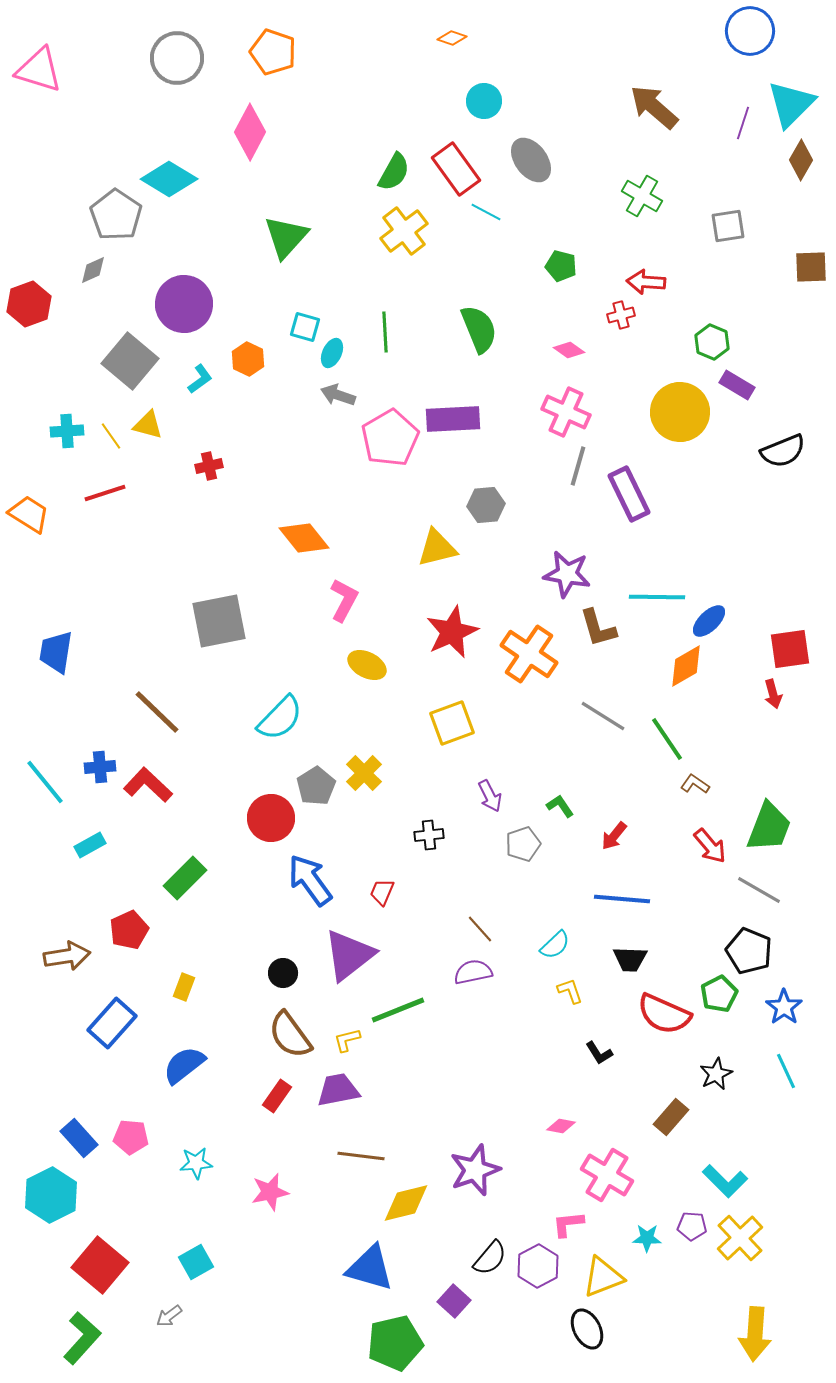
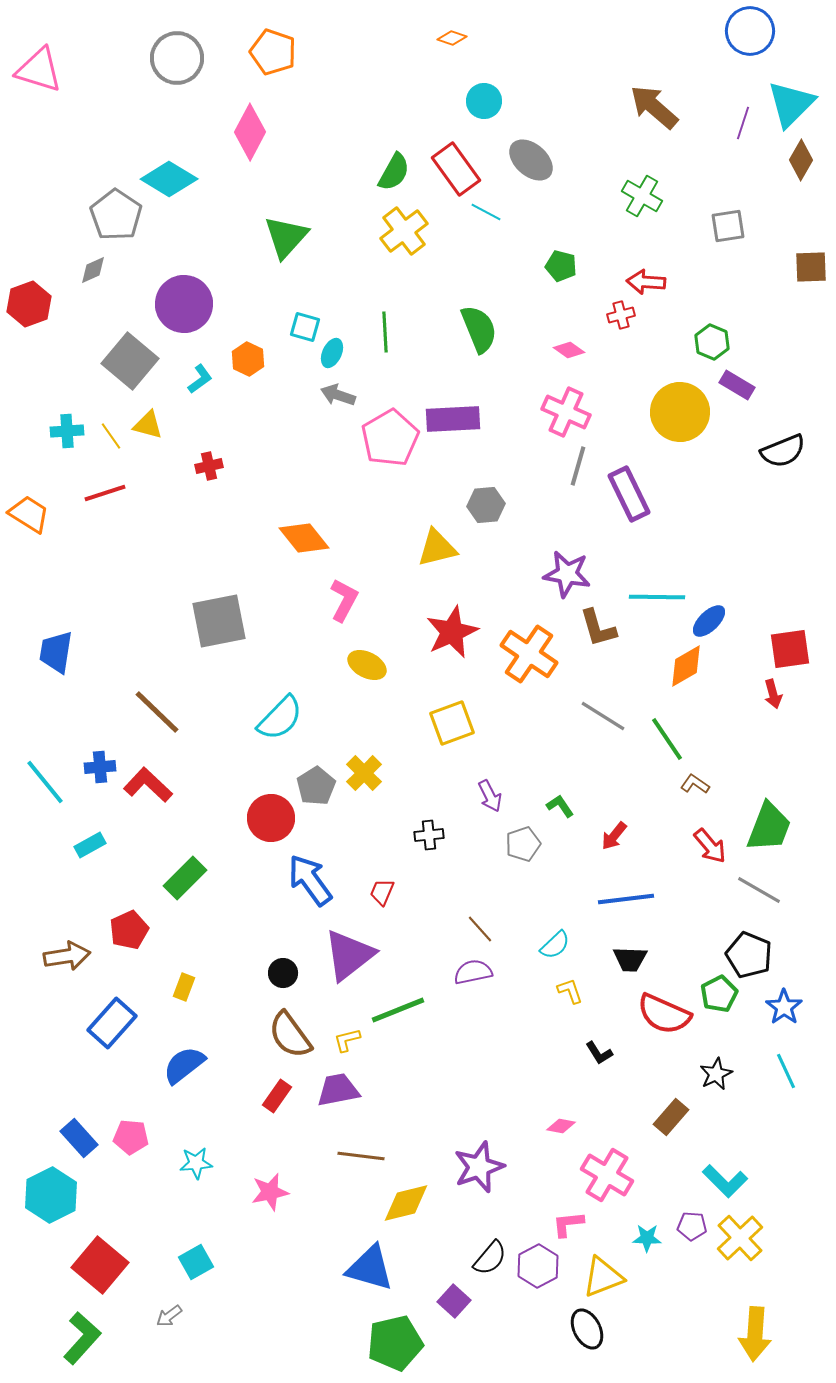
gray ellipse at (531, 160): rotated 12 degrees counterclockwise
blue line at (622, 899): moved 4 px right; rotated 12 degrees counterclockwise
black pentagon at (749, 951): moved 4 px down
purple star at (475, 1170): moved 4 px right, 3 px up
